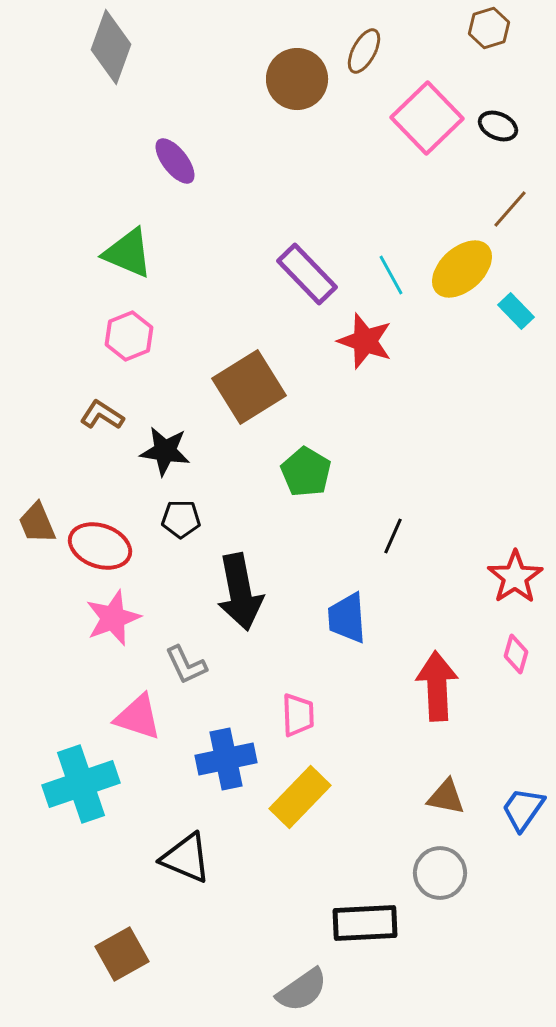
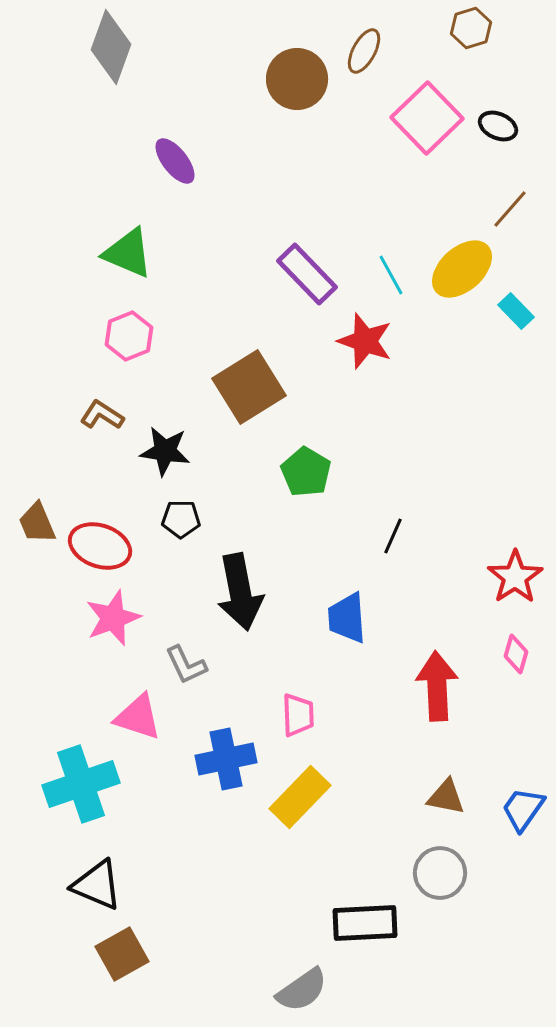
brown hexagon at (489, 28): moved 18 px left
black triangle at (186, 858): moved 89 px left, 27 px down
